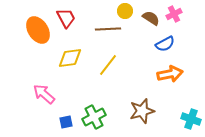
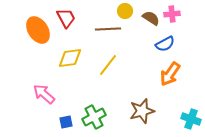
pink cross: moved 2 px left; rotated 21 degrees clockwise
orange arrow: rotated 135 degrees clockwise
